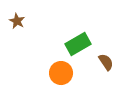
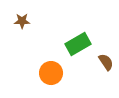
brown star: moved 5 px right; rotated 28 degrees counterclockwise
orange circle: moved 10 px left
